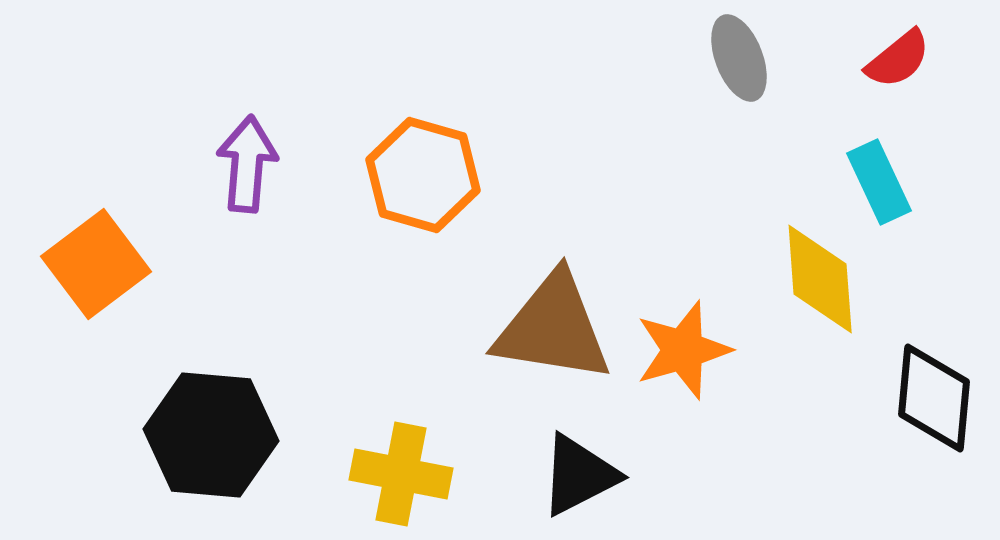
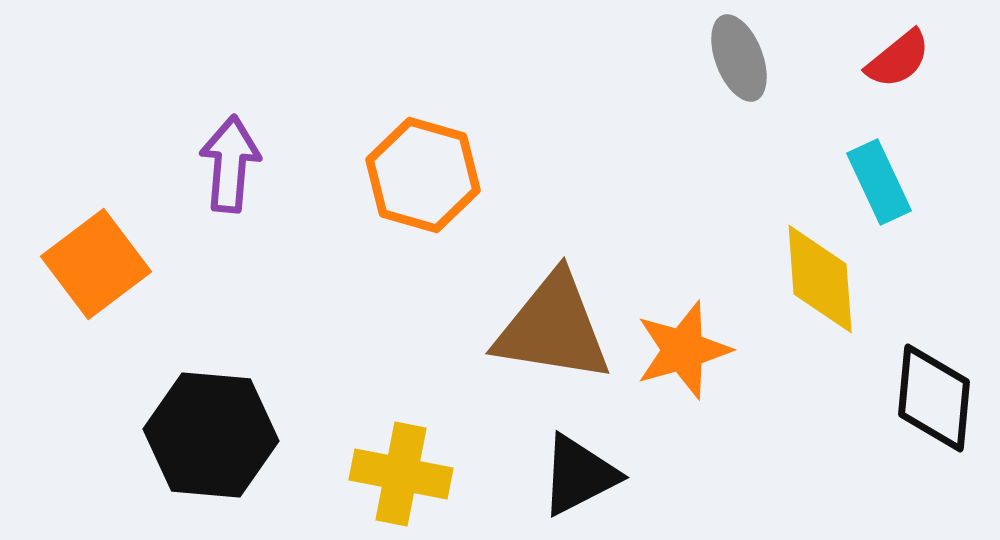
purple arrow: moved 17 px left
